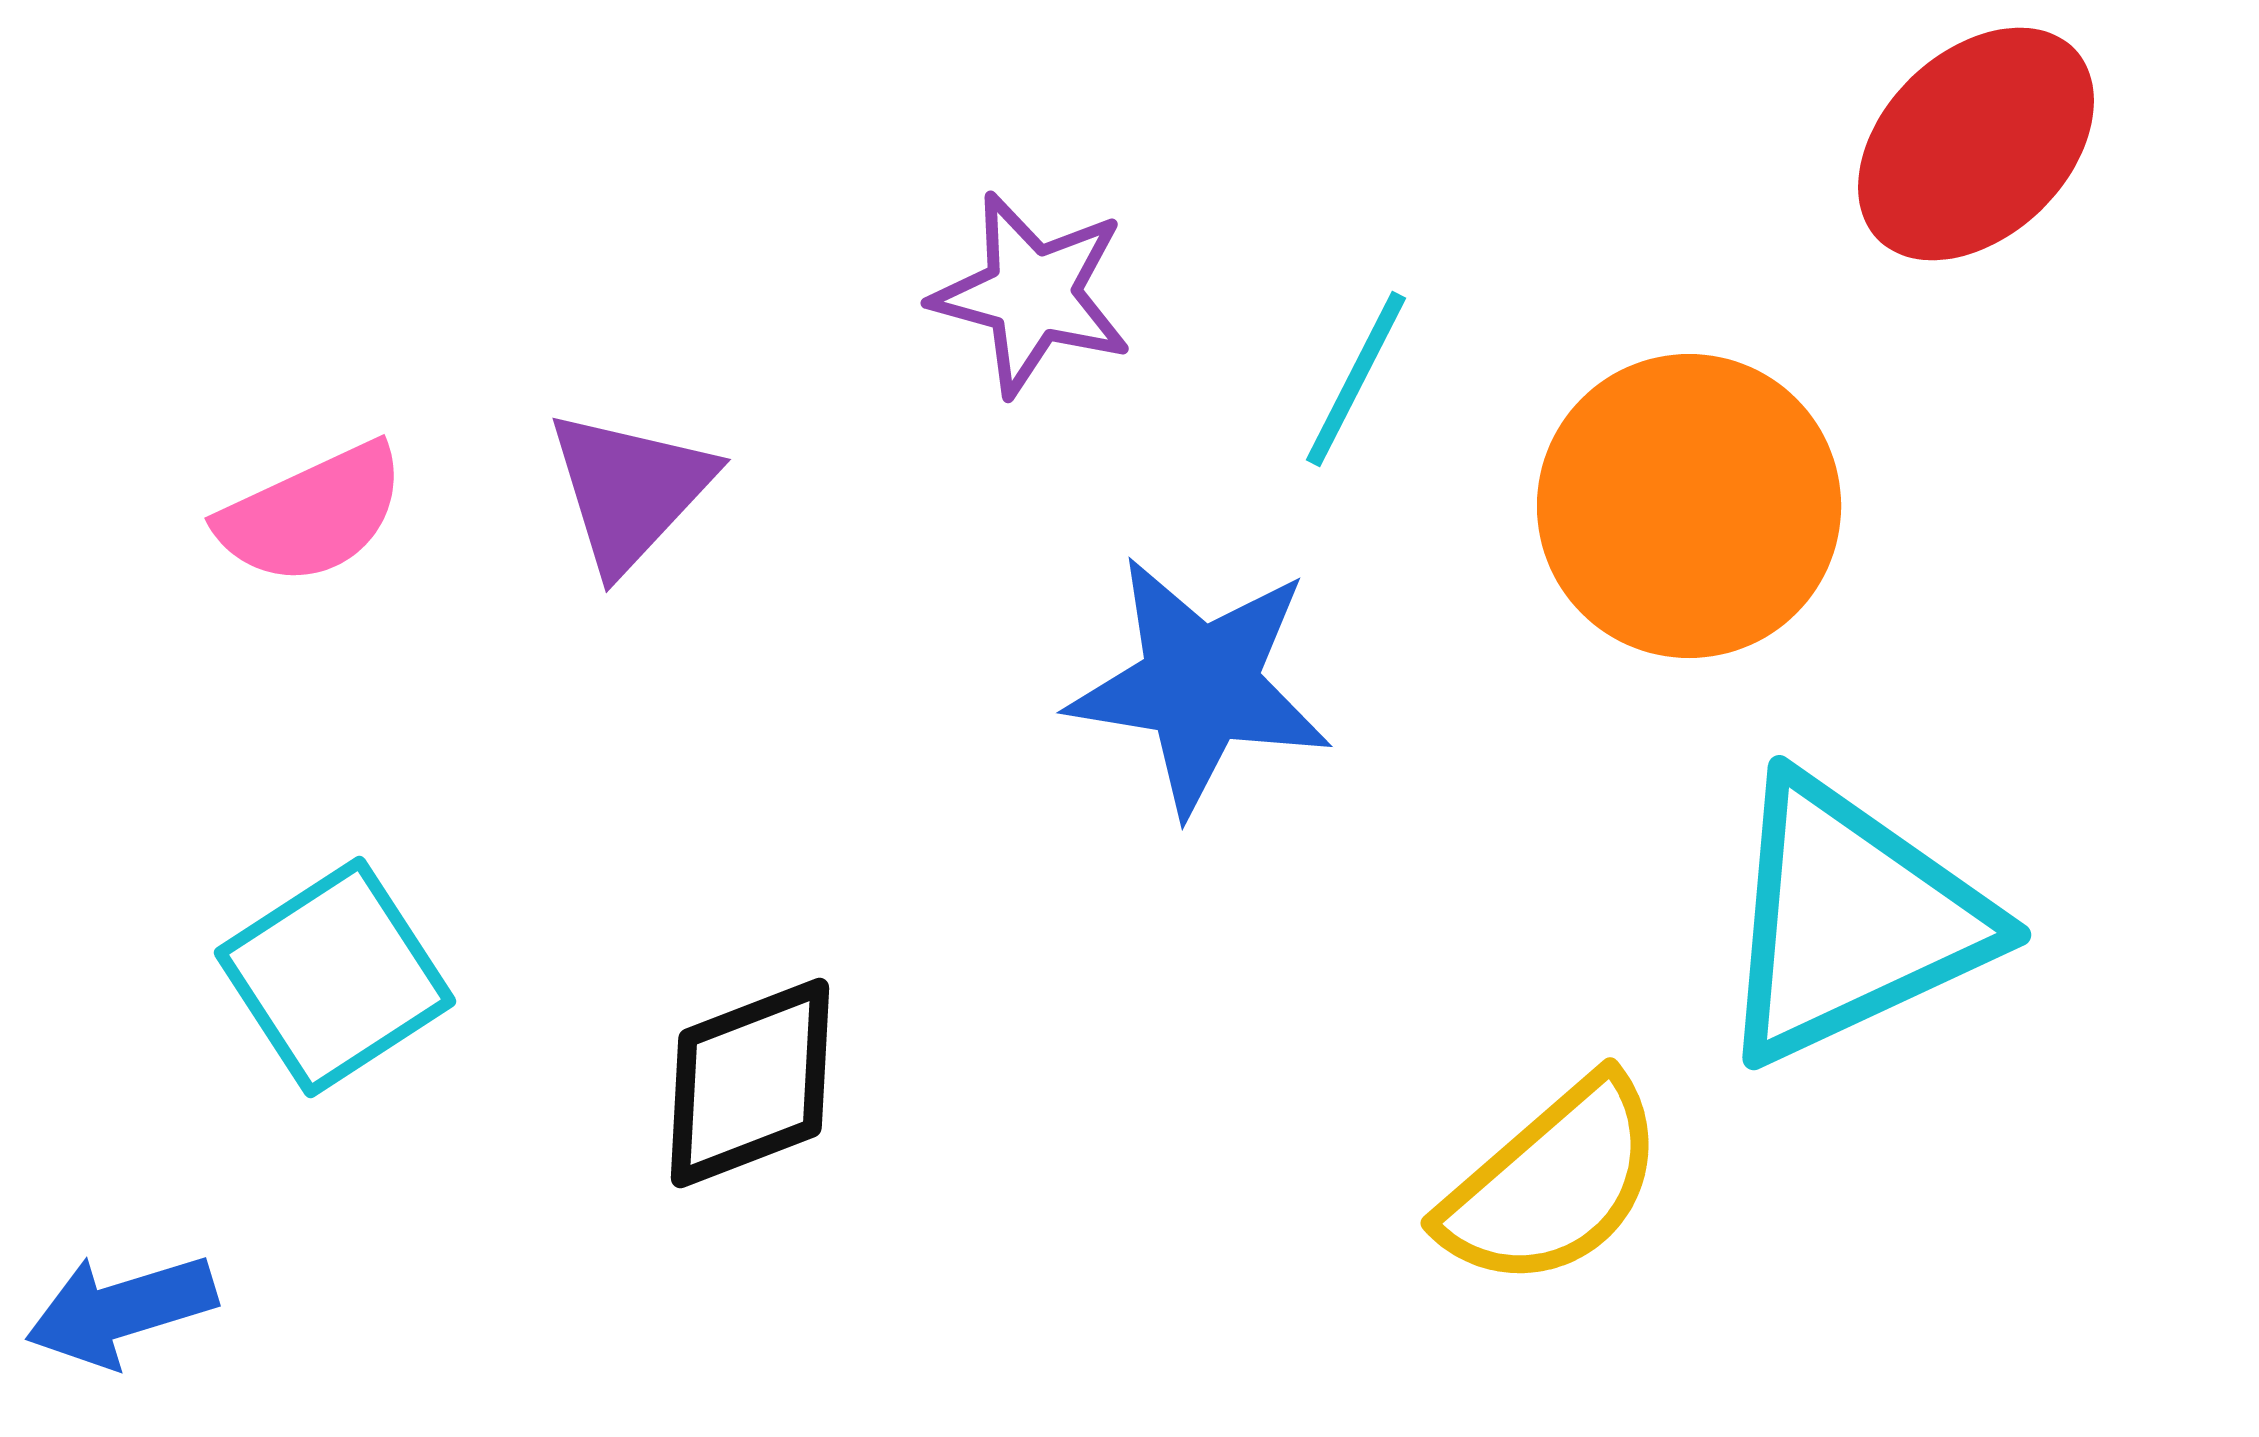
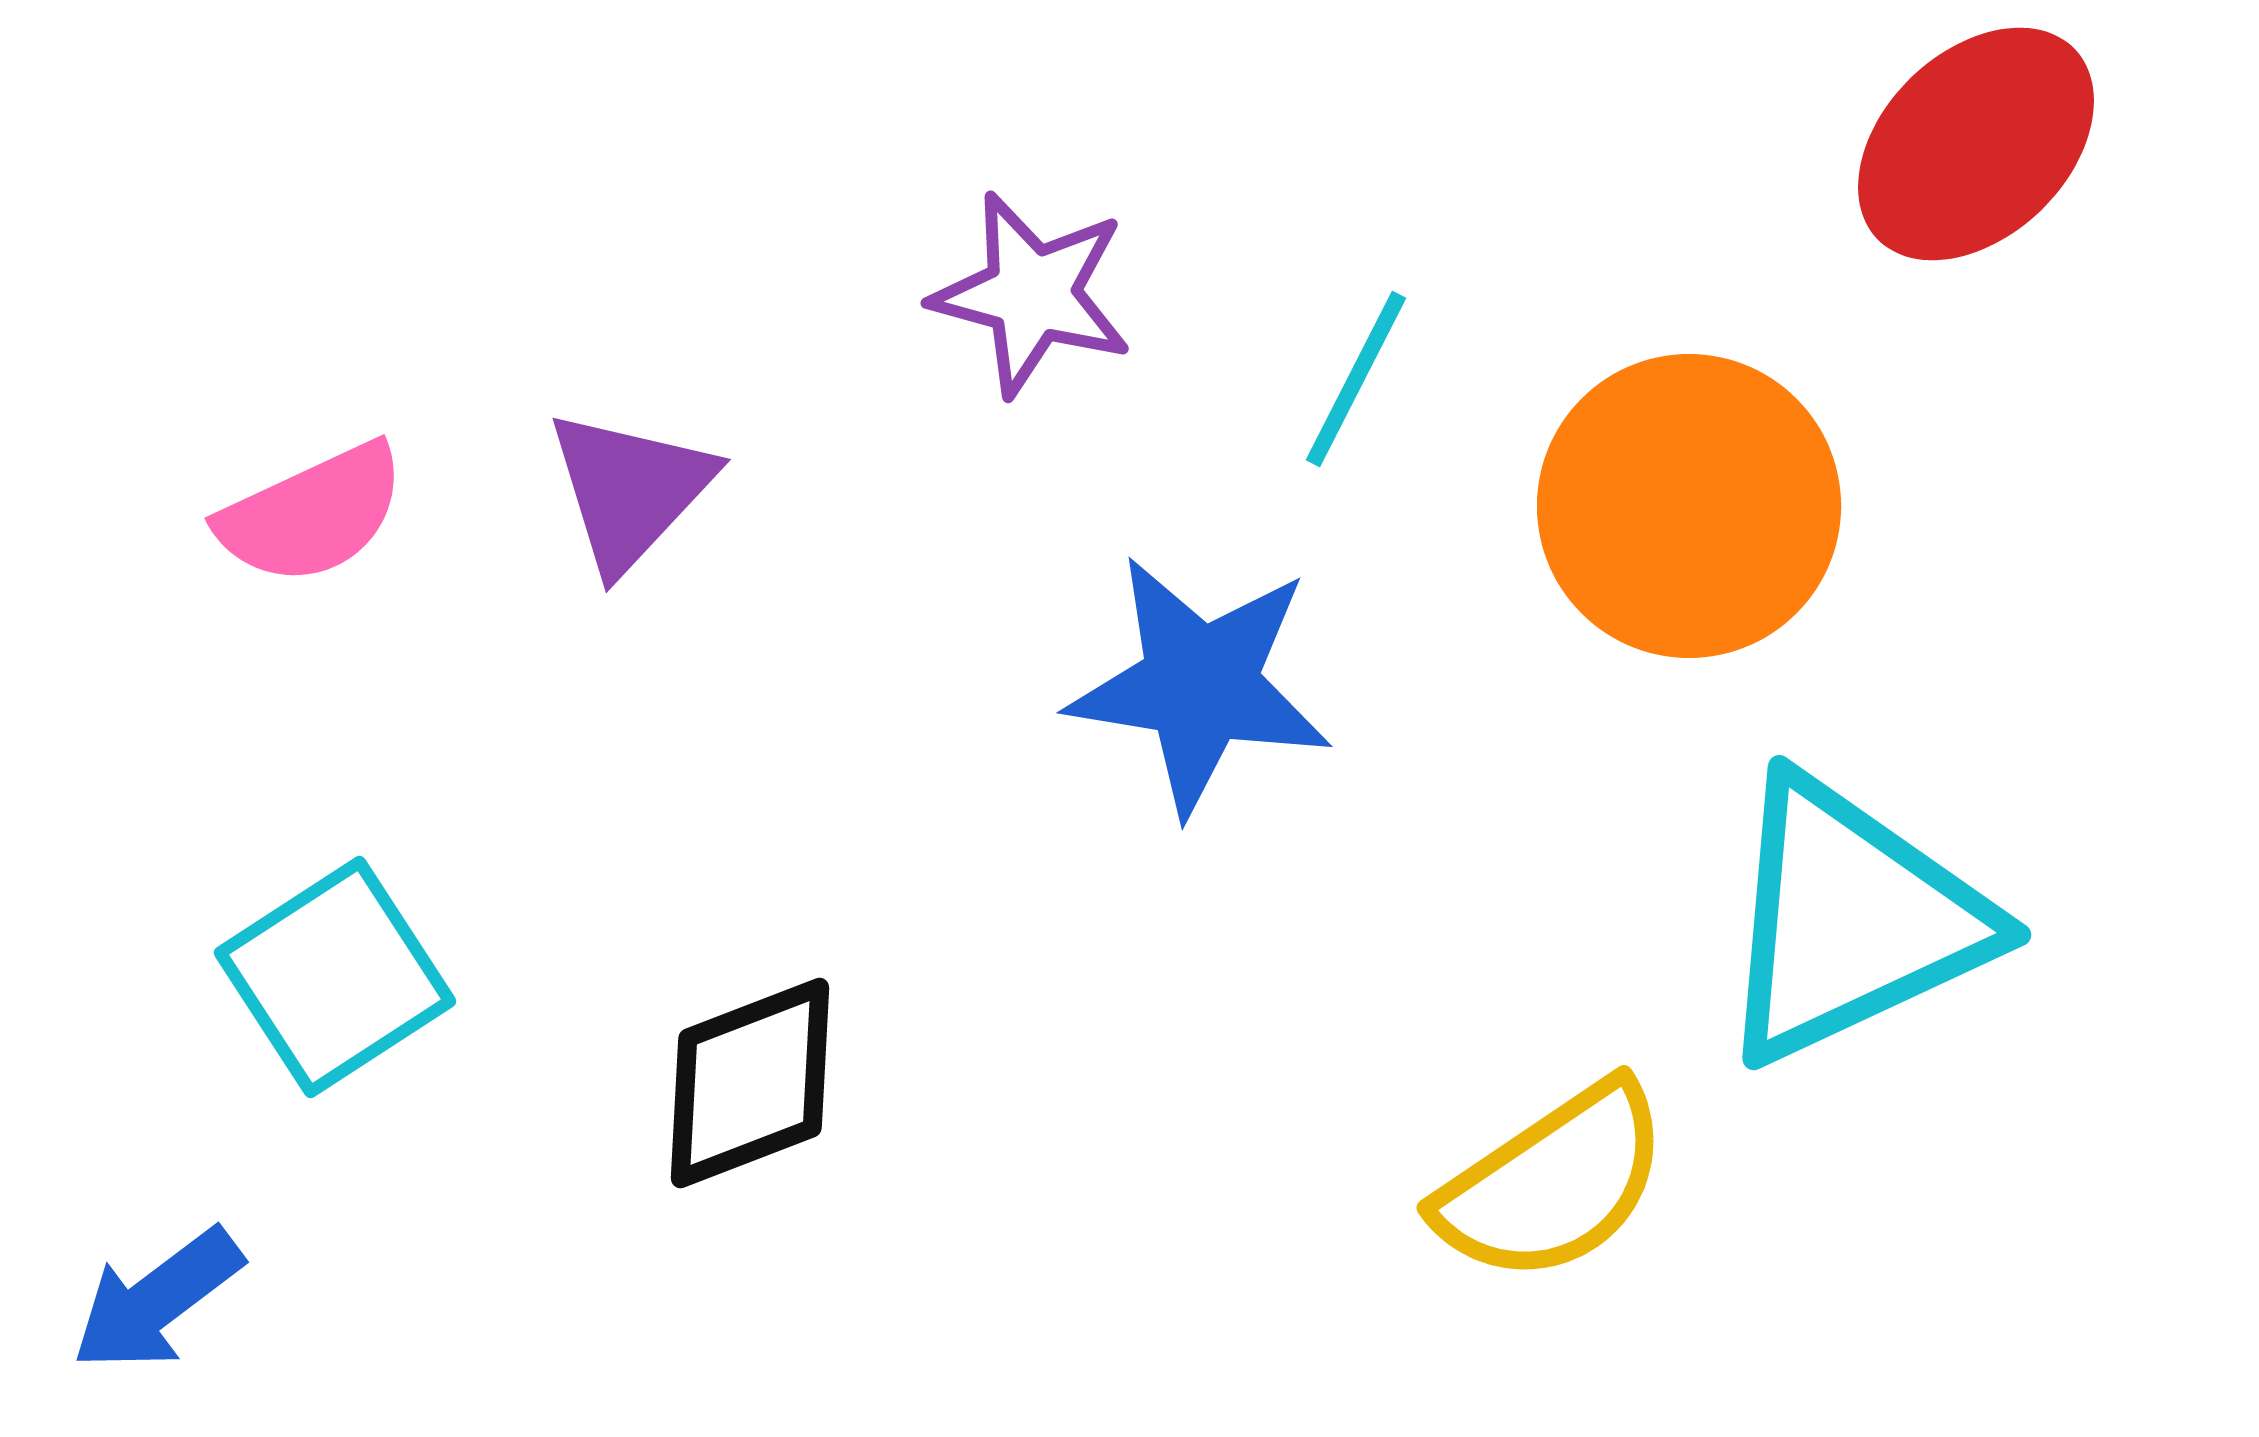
yellow semicircle: rotated 7 degrees clockwise
blue arrow: moved 36 px right, 10 px up; rotated 20 degrees counterclockwise
